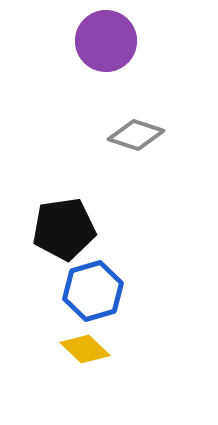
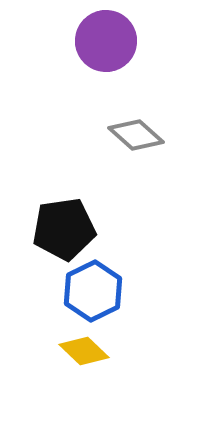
gray diamond: rotated 24 degrees clockwise
blue hexagon: rotated 10 degrees counterclockwise
yellow diamond: moved 1 px left, 2 px down
